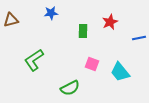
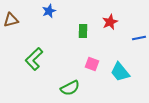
blue star: moved 2 px left, 2 px up; rotated 16 degrees counterclockwise
green L-shape: moved 1 px up; rotated 10 degrees counterclockwise
